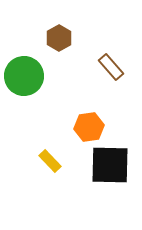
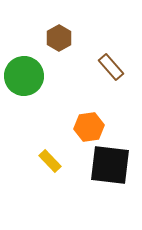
black square: rotated 6 degrees clockwise
